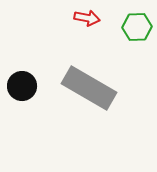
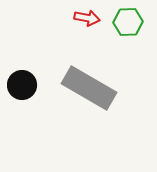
green hexagon: moved 9 px left, 5 px up
black circle: moved 1 px up
